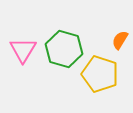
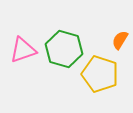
pink triangle: rotated 40 degrees clockwise
